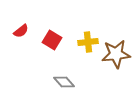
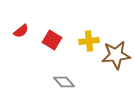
yellow cross: moved 1 px right, 1 px up
brown star: moved 1 px down
